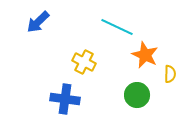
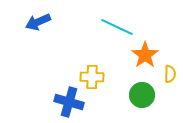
blue arrow: rotated 20 degrees clockwise
orange star: rotated 12 degrees clockwise
yellow cross: moved 8 px right, 15 px down; rotated 25 degrees counterclockwise
green circle: moved 5 px right
blue cross: moved 4 px right, 3 px down; rotated 8 degrees clockwise
